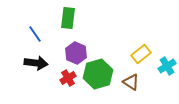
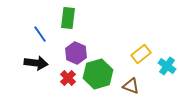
blue line: moved 5 px right
cyan cross: rotated 24 degrees counterclockwise
red cross: rotated 14 degrees counterclockwise
brown triangle: moved 4 px down; rotated 12 degrees counterclockwise
